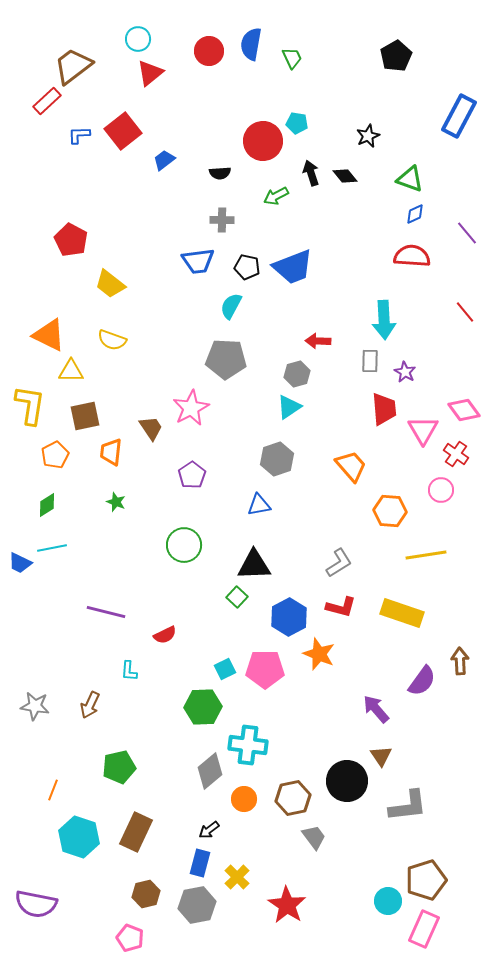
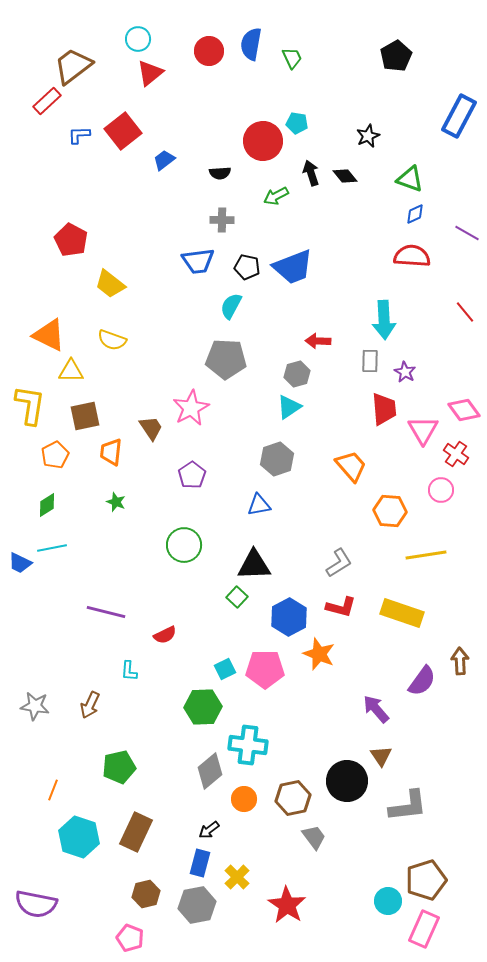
purple line at (467, 233): rotated 20 degrees counterclockwise
